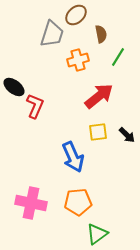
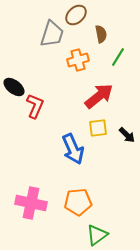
yellow square: moved 4 px up
blue arrow: moved 8 px up
green triangle: moved 1 px down
